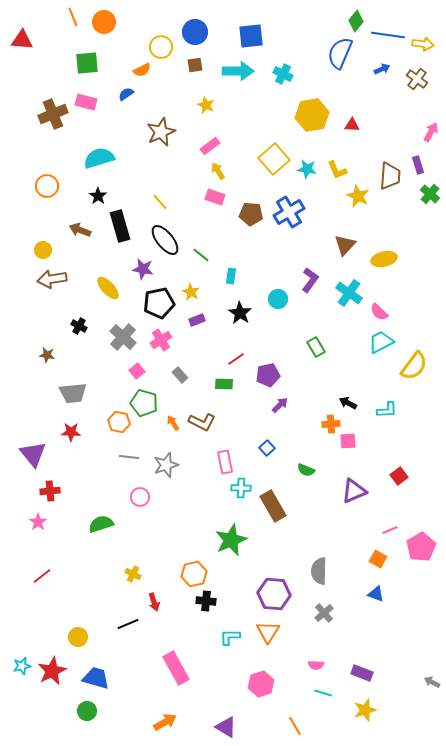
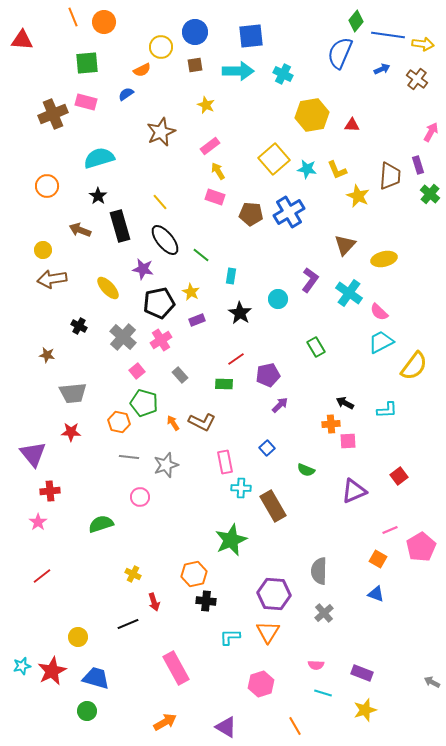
black arrow at (348, 403): moved 3 px left
